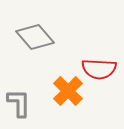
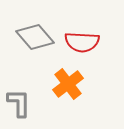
red semicircle: moved 17 px left, 27 px up
orange cross: moved 7 px up; rotated 8 degrees clockwise
